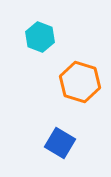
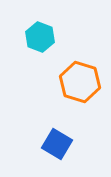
blue square: moved 3 px left, 1 px down
